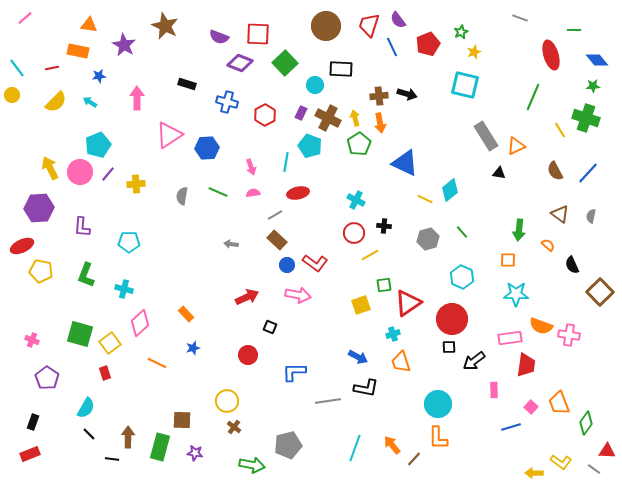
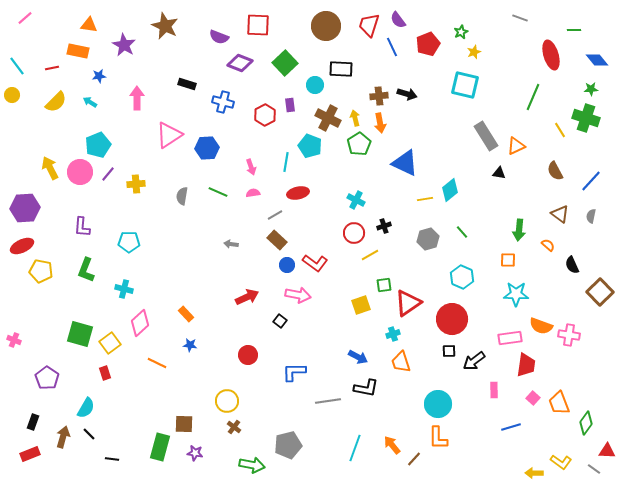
red square at (258, 34): moved 9 px up
cyan line at (17, 68): moved 2 px up
green star at (593, 86): moved 2 px left, 3 px down
blue cross at (227, 102): moved 4 px left
purple rectangle at (301, 113): moved 11 px left, 8 px up; rotated 32 degrees counterclockwise
blue line at (588, 173): moved 3 px right, 8 px down
yellow line at (425, 199): rotated 35 degrees counterclockwise
purple hexagon at (39, 208): moved 14 px left
black cross at (384, 226): rotated 24 degrees counterclockwise
green L-shape at (86, 275): moved 5 px up
black square at (270, 327): moved 10 px right, 6 px up; rotated 16 degrees clockwise
pink cross at (32, 340): moved 18 px left
black square at (449, 347): moved 4 px down
blue star at (193, 348): moved 3 px left, 3 px up; rotated 24 degrees clockwise
pink square at (531, 407): moved 2 px right, 9 px up
brown square at (182, 420): moved 2 px right, 4 px down
brown arrow at (128, 437): moved 65 px left; rotated 15 degrees clockwise
